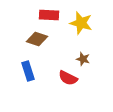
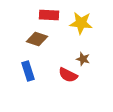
yellow star: rotated 10 degrees counterclockwise
red semicircle: moved 3 px up
